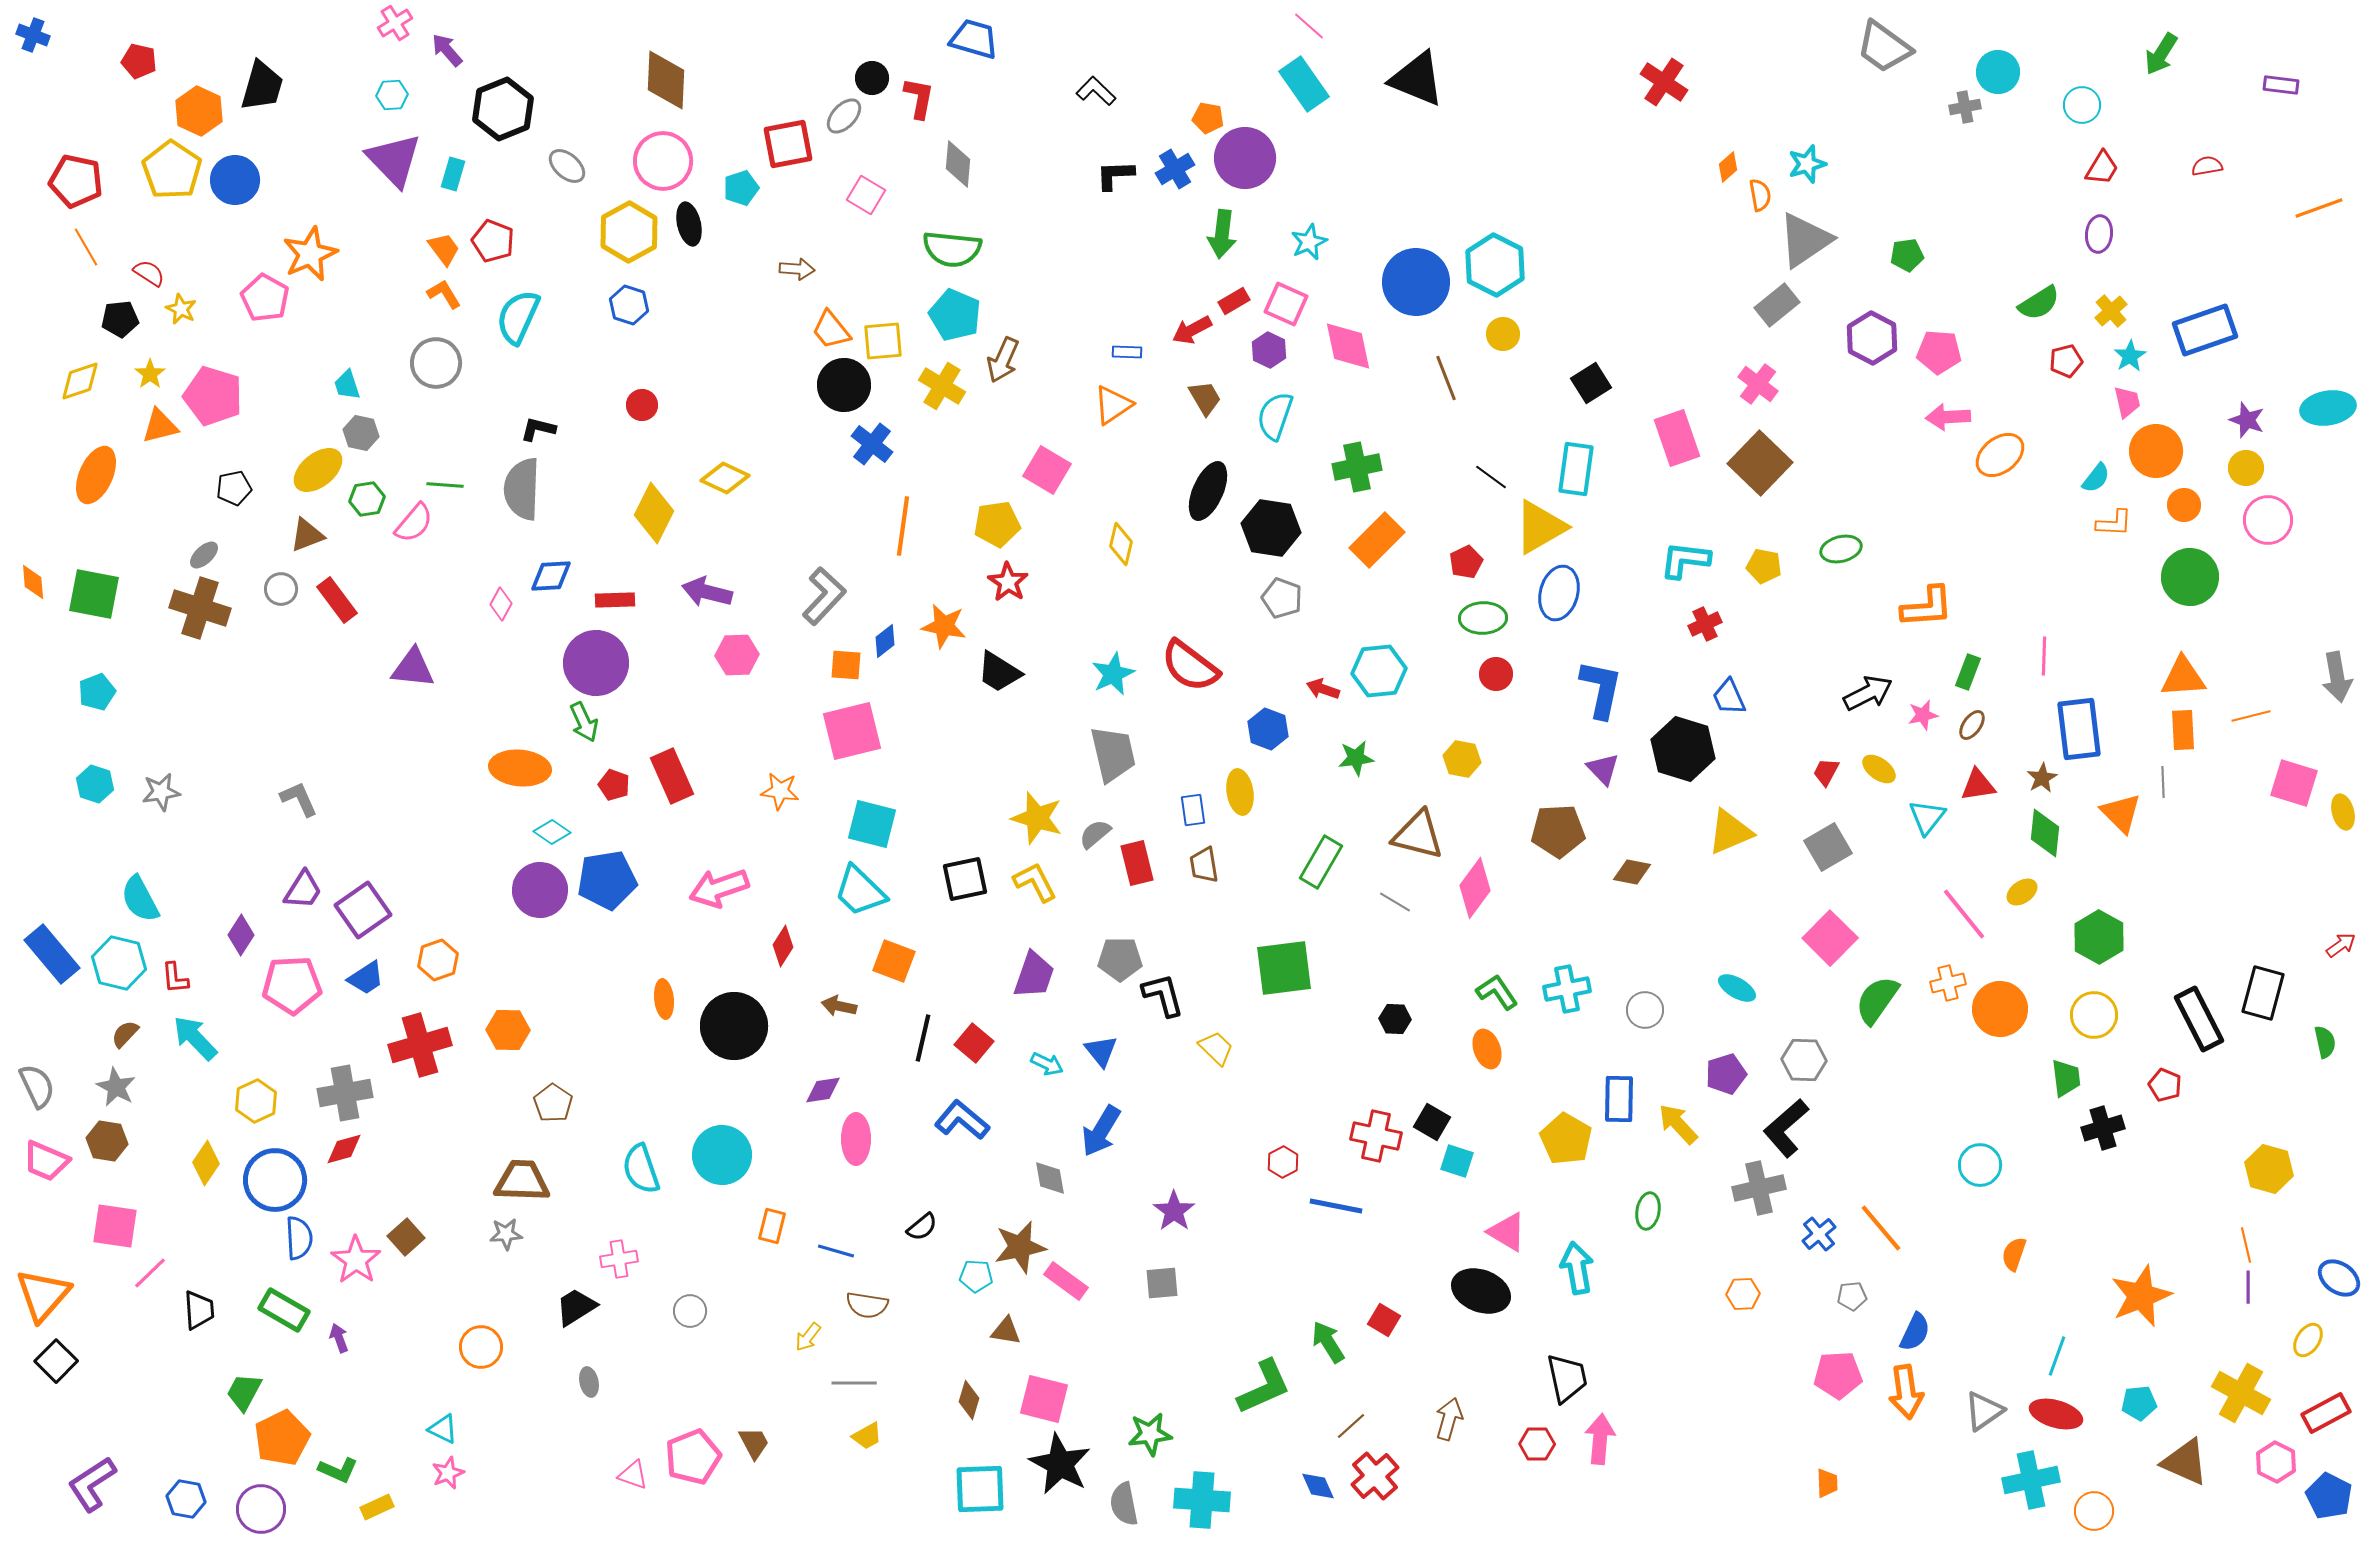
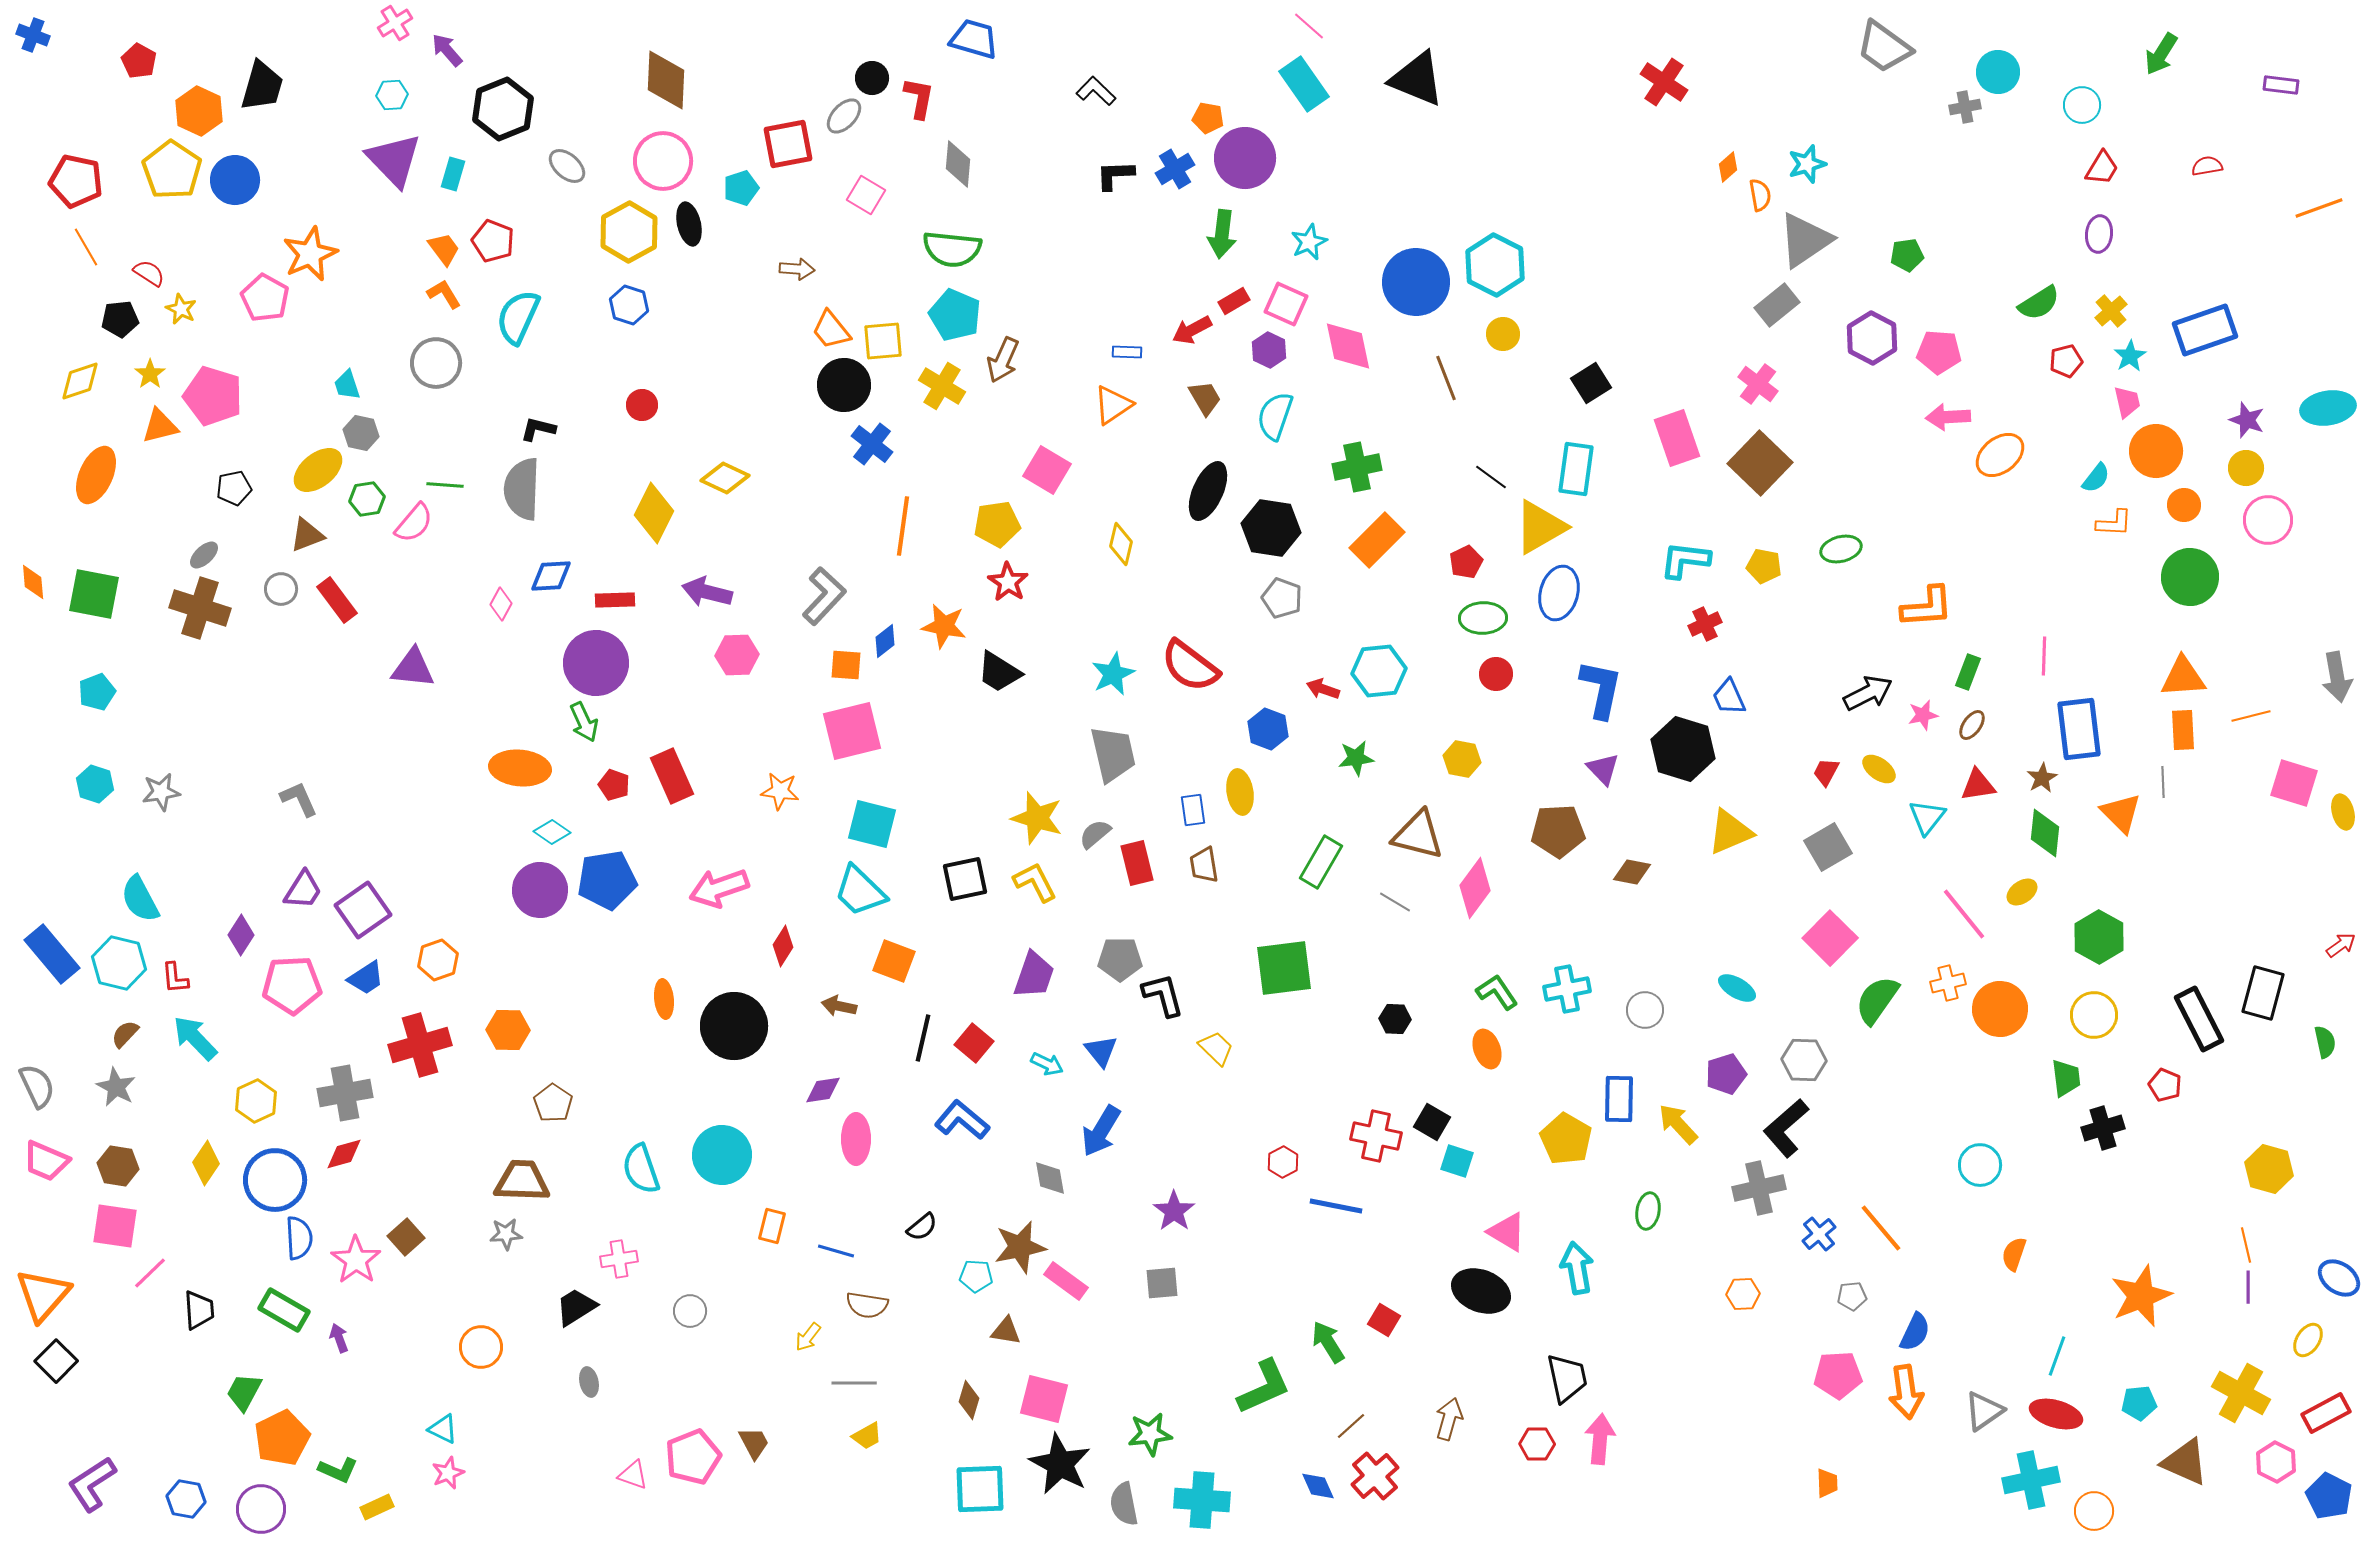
red pentagon at (139, 61): rotated 16 degrees clockwise
brown hexagon at (107, 1141): moved 11 px right, 25 px down
red diamond at (344, 1149): moved 5 px down
